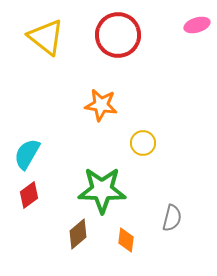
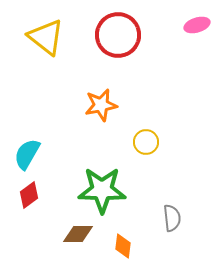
orange star: rotated 20 degrees counterclockwise
yellow circle: moved 3 px right, 1 px up
gray semicircle: rotated 20 degrees counterclockwise
brown diamond: rotated 40 degrees clockwise
orange diamond: moved 3 px left, 6 px down
